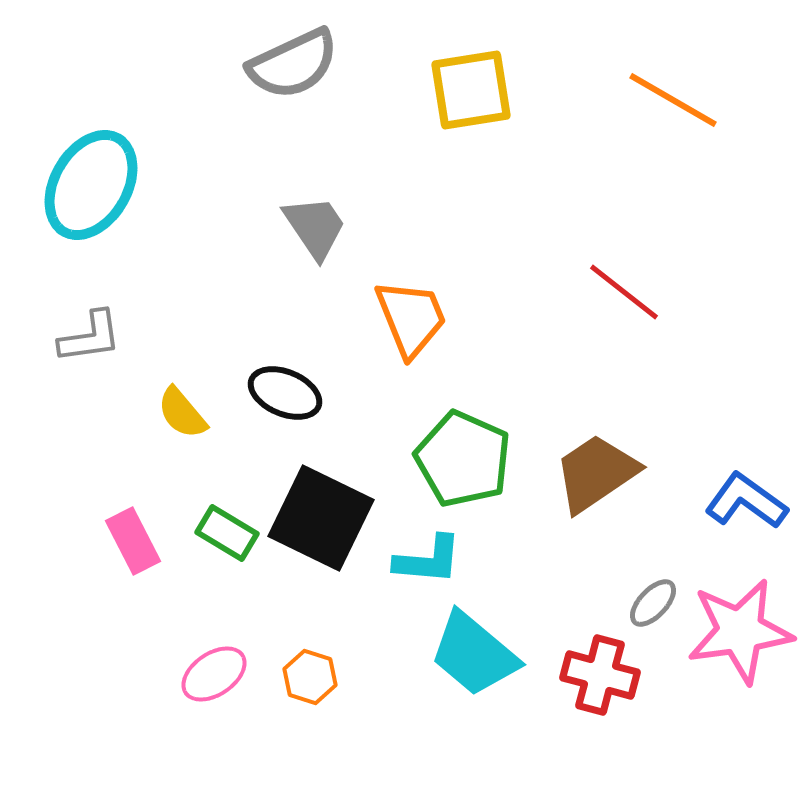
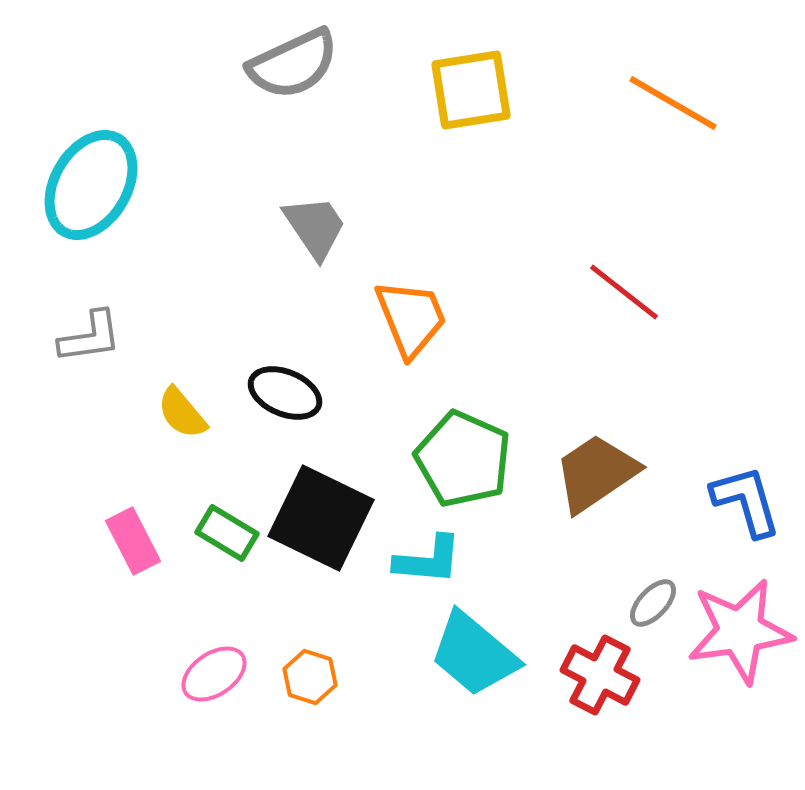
orange line: moved 3 px down
blue L-shape: rotated 38 degrees clockwise
red cross: rotated 12 degrees clockwise
